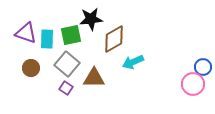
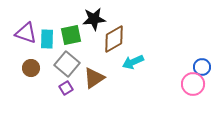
black star: moved 3 px right
blue circle: moved 1 px left
brown triangle: rotated 35 degrees counterclockwise
purple square: rotated 24 degrees clockwise
